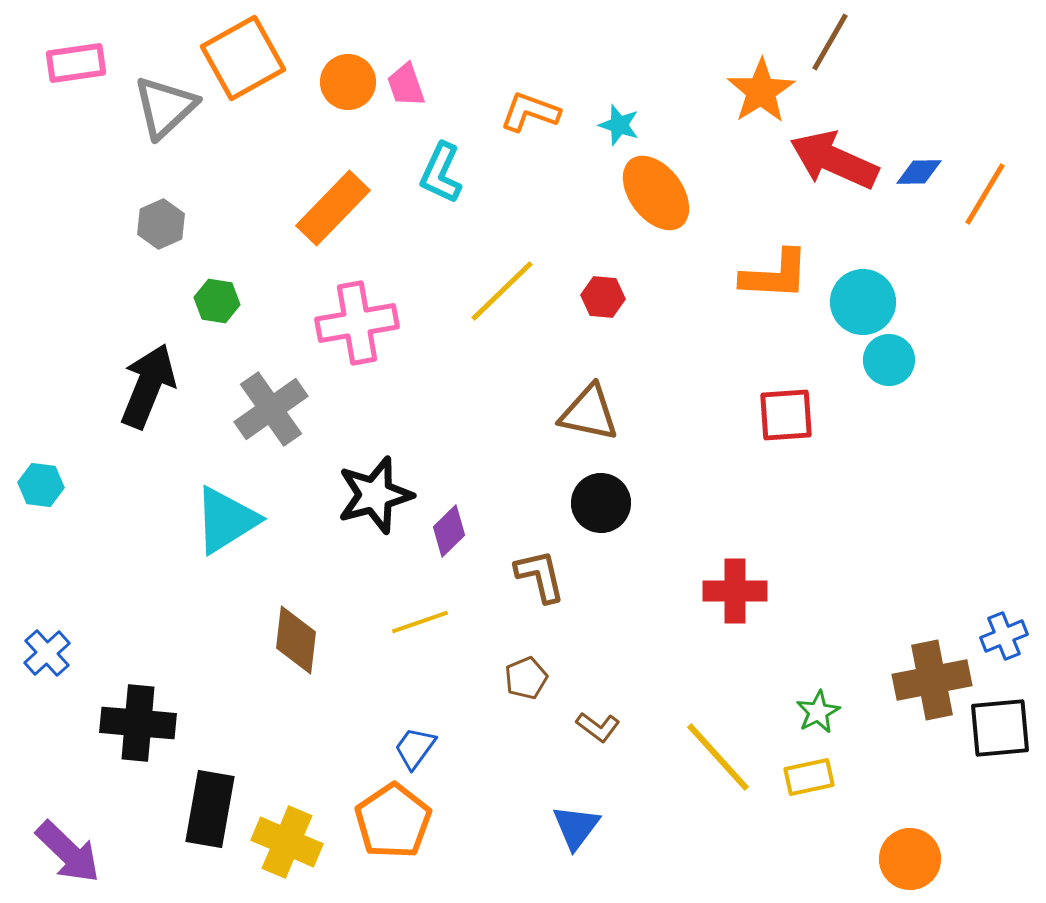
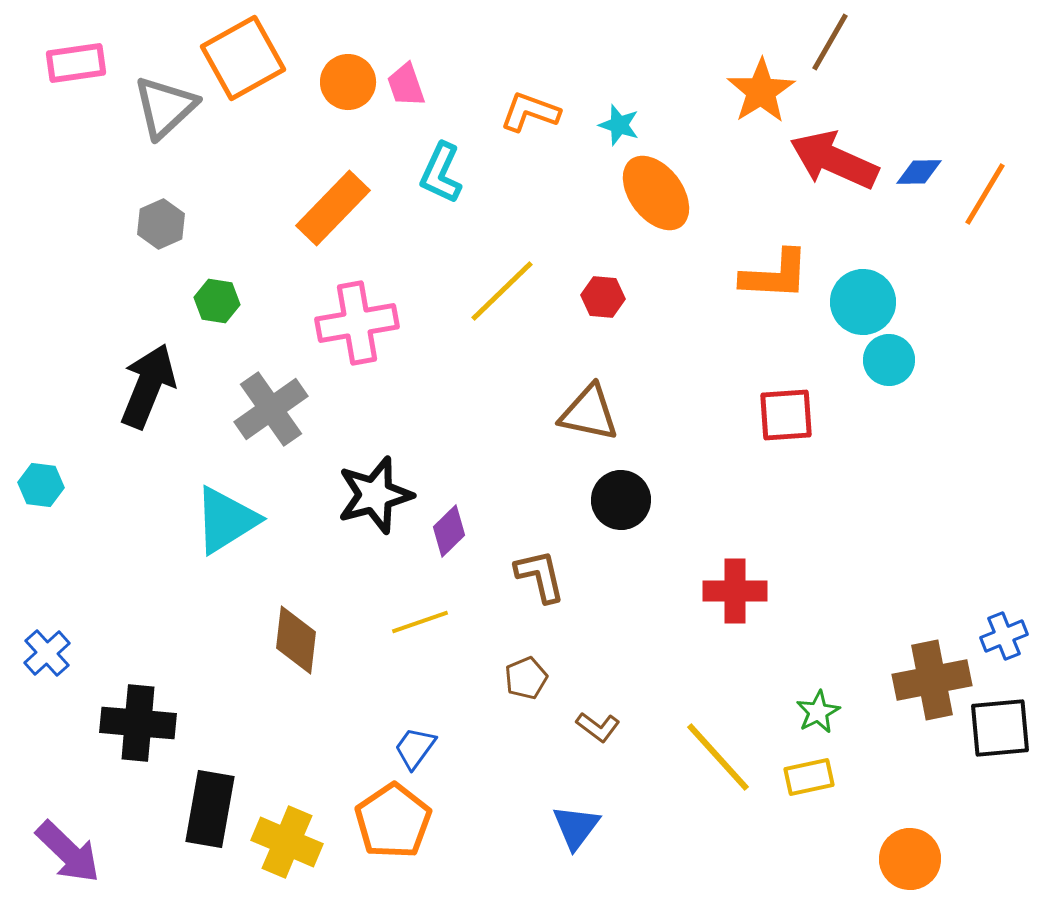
black circle at (601, 503): moved 20 px right, 3 px up
